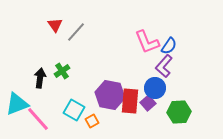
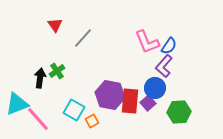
gray line: moved 7 px right, 6 px down
green cross: moved 5 px left
